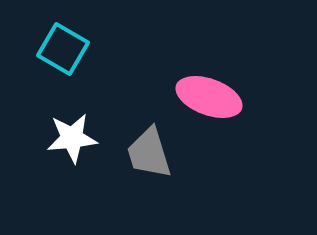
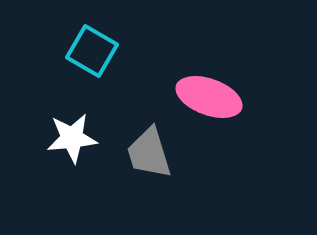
cyan square: moved 29 px right, 2 px down
